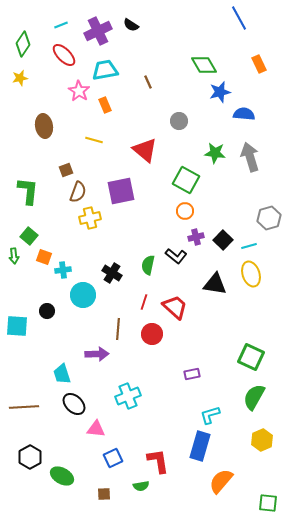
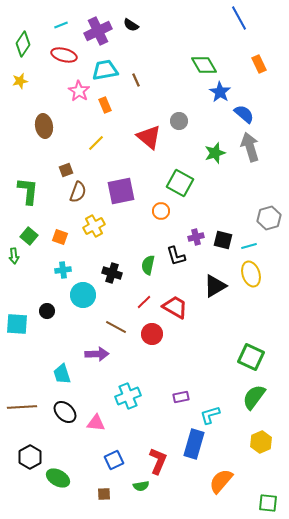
red ellipse at (64, 55): rotated 30 degrees counterclockwise
yellow star at (20, 78): moved 3 px down
brown line at (148, 82): moved 12 px left, 2 px up
blue star at (220, 92): rotated 25 degrees counterclockwise
blue semicircle at (244, 114): rotated 35 degrees clockwise
yellow line at (94, 140): moved 2 px right, 3 px down; rotated 60 degrees counterclockwise
red triangle at (145, 150): moved 4 px right, 13 px up
green star at (215, 153): rotated 25 degrees counterclockwise
gray arrow at (250, 157): moved 10 px up
green square at (186, 180): moved 6 px left, 3 px down
orange circle at (185, 211): moved 24 px left
yellow cross at (90, 218): moved 4 px right, 8 px down; rotated 15 degrees counterclockwise
black square at (223, 240): rotated 30 degrees counterclockwise
black L-shape at (176, 256): rotated 35 degrees clockwise
orange square at (44, 257): moved 16 px right, 20 px up
black cross at (112, 273): rotated 12 degrees counterclockwise
black triangle at (215, 284): moved 2 px down; rotated 40 degrees counterclockwise
red line at (144, 302): rotated 28 degrees clockwise
red trapezoid at (175, 307): rotated 12 degrees counterclockwise
cyan square at (17, 326): moved 2 px up
brown line at (118, 329): moved 2 px left, 2 px up; rotated 65 degrees counterclockwise
purple rectangle at (192, 374): moved 11 px left, 23 px down
green semicircle at (254, 397): rotated 8 degrees clockwise
black ellipse at (74, 404): moved 9 px left, 8 px down
brown line at (24, 407): moved 2 px left
pink triangle at (96, 429): moved 6 px up
yellow hexagon at (262, 440): moved 1 px left, 2 px down
blue rectangle at (200, 446): moved 6 px left, 2 px up
blue square at (113, 458): moved 1 px right, 2 px down
red L-shape at (158, 461): rotated 32 degrees clockwise
green ellipse at (62, 476): moved 4 px left, 2 px down
